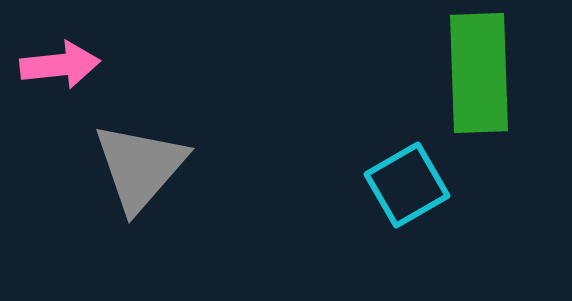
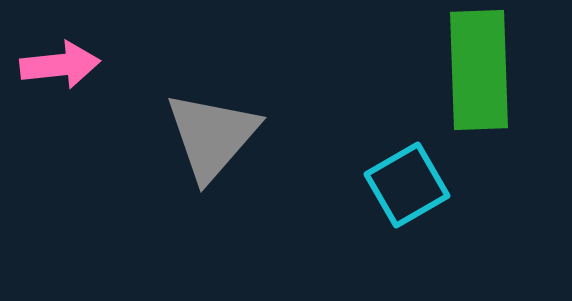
green rectangle: moved 3 px up
gray triangle: moved 72 px right, 31 px up
